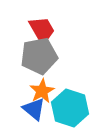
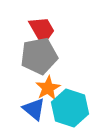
orange star: moved 6 px right, 3 px up
